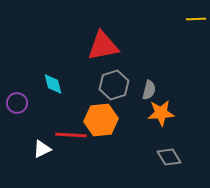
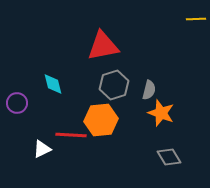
orange star: rotated 24 degrees clockwise
